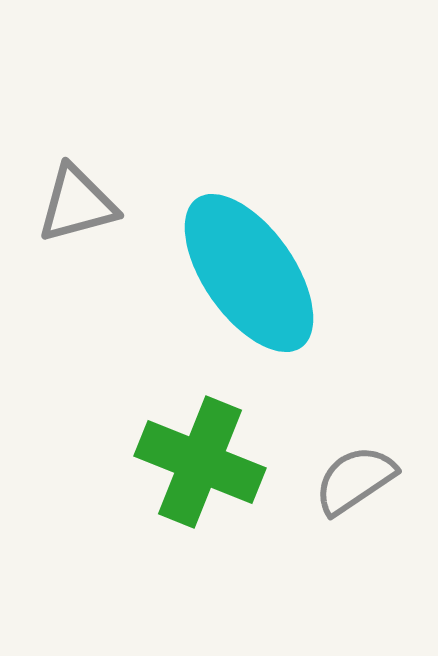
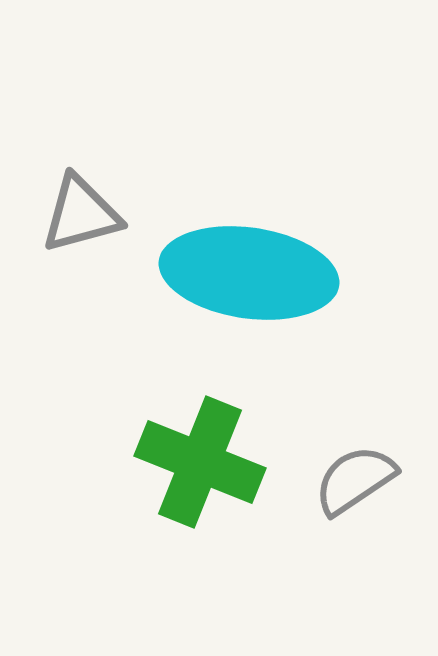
gray triangle: moved 4 px right, 10 px down
cyan ellipse: rotated 47 degrees counterclockwise
